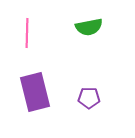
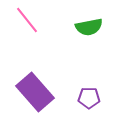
pink line: moved 13 px up; rotated 40 degrees counterclockwise
purple rectangle: rotated 27 degrees counterclockwise
